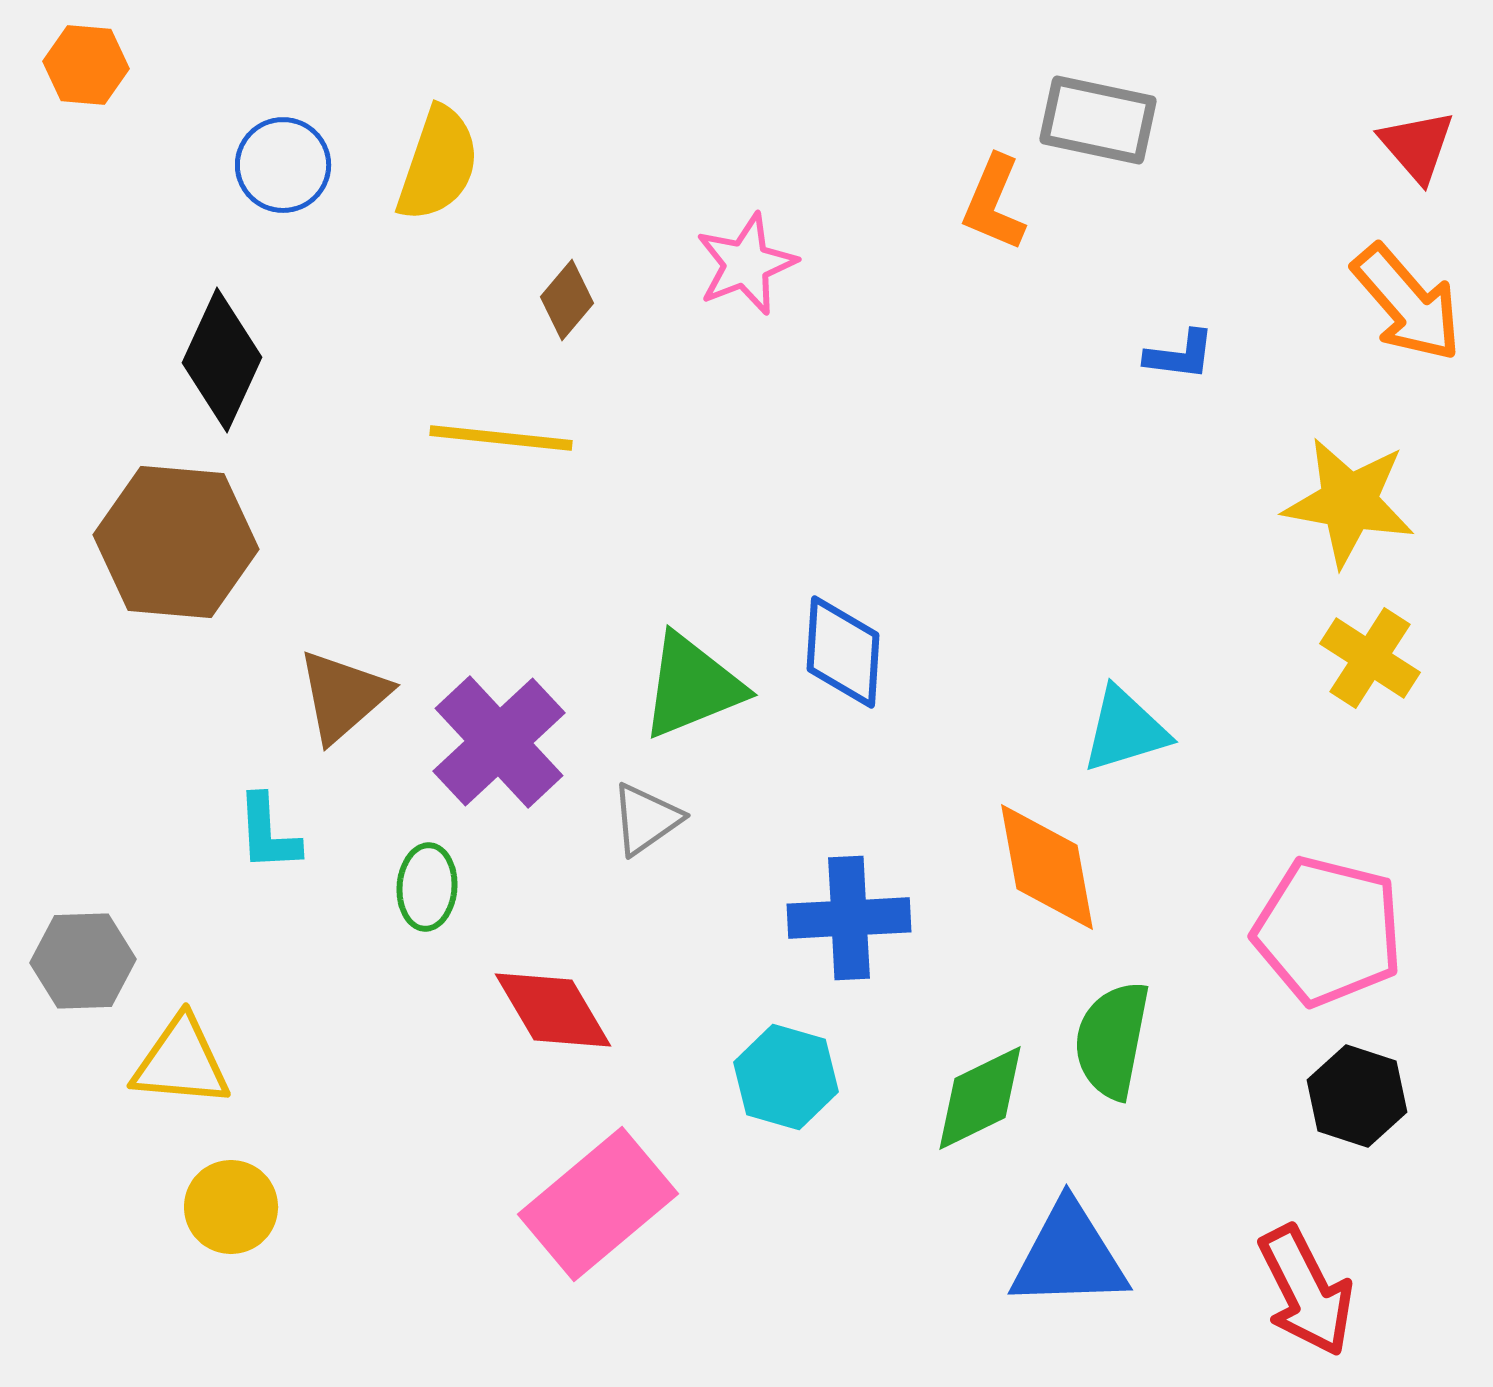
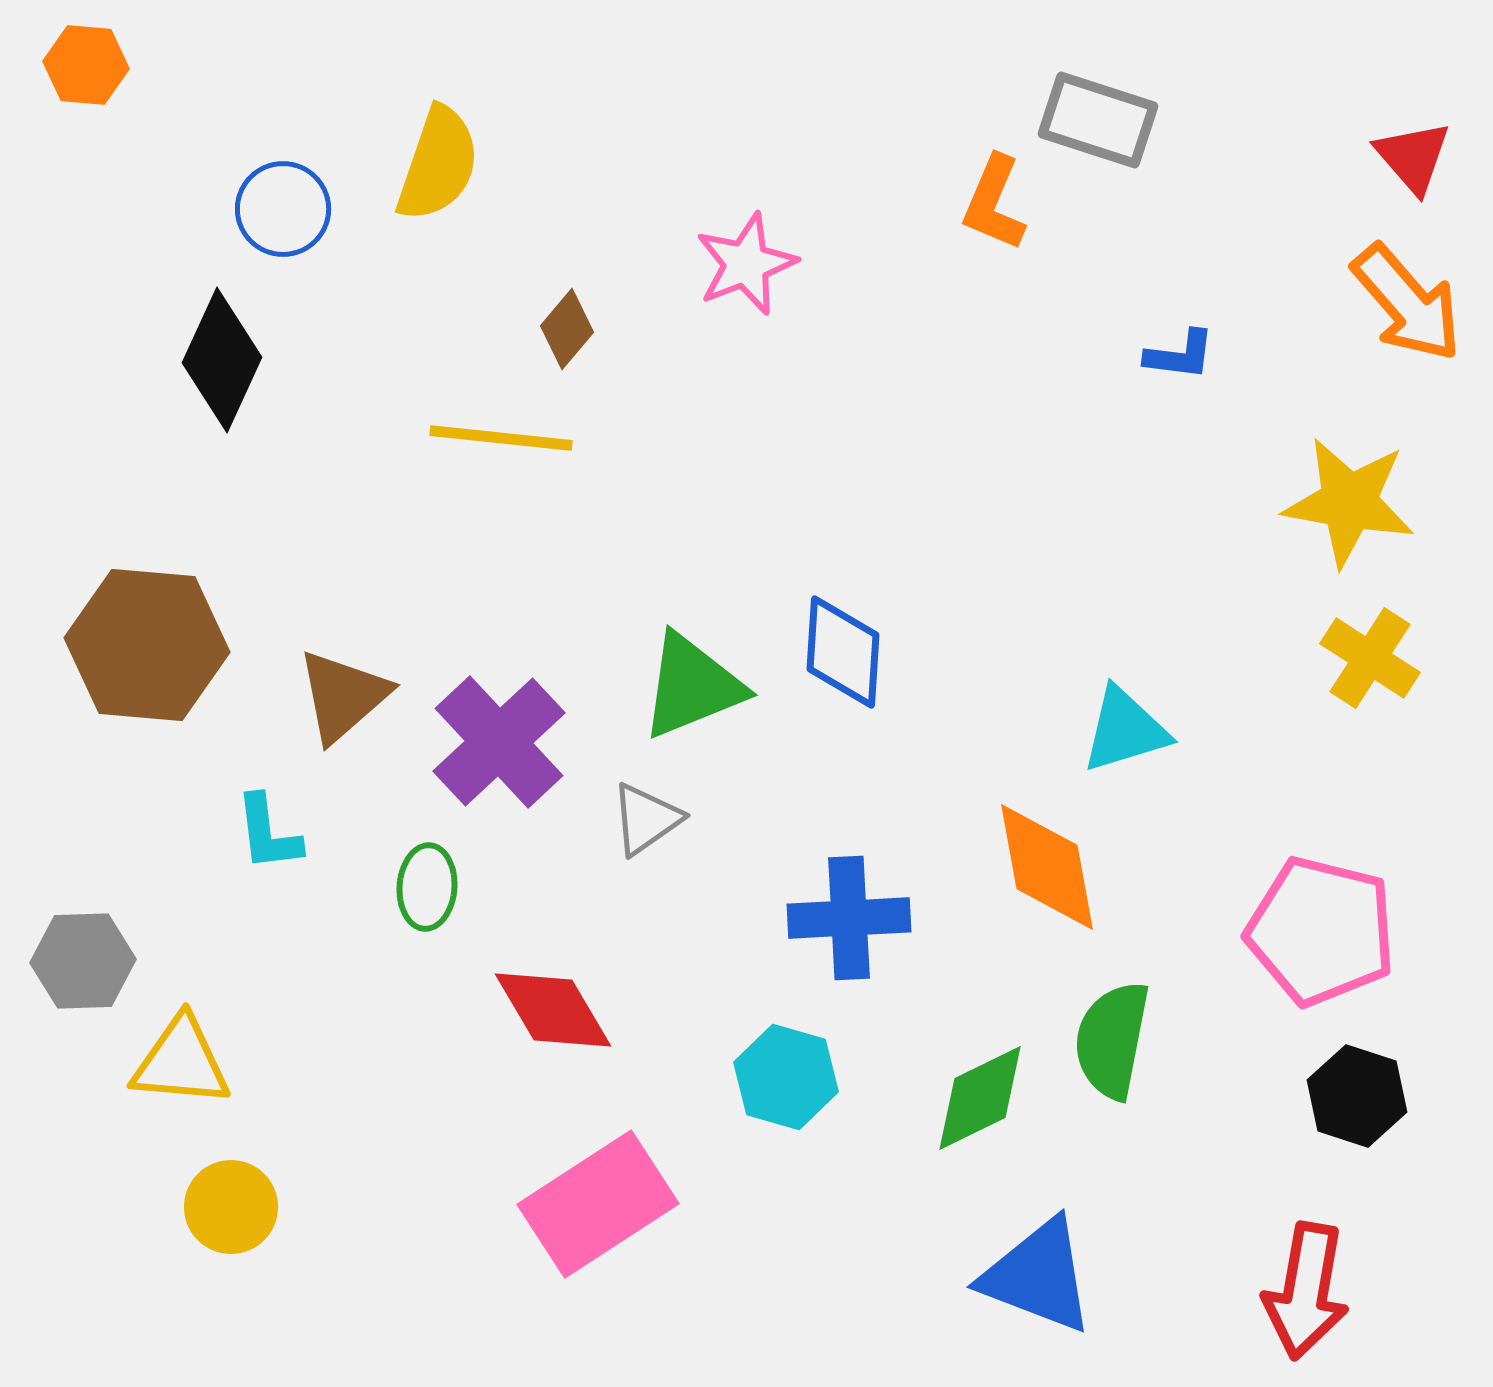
gray rectangle: rotated 6 degrees clockwise
red triangle: moved 4 px left, 11 px down
blue circle: moved 44 px down
brown diamond: moved 29 px down
brown hexagon: moved 29 px left, 103 px down
cyan L-shape: rotated 4 degrees counterclockwise
pink pentagon: moved 7 px left
pink rectangle: rotated 7 degrees clockwise
blue triangle: moved 31 px left, 20 px down; rotated 23 degrees clockwise
red arrow: rotated 37 degrees clockwise
